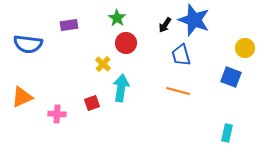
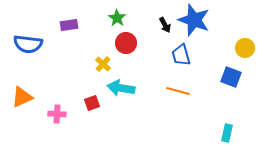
black arrow: rotated 63 degrees counterclockwise
cyan arrow: rotated 88 degrees counterclockwise
